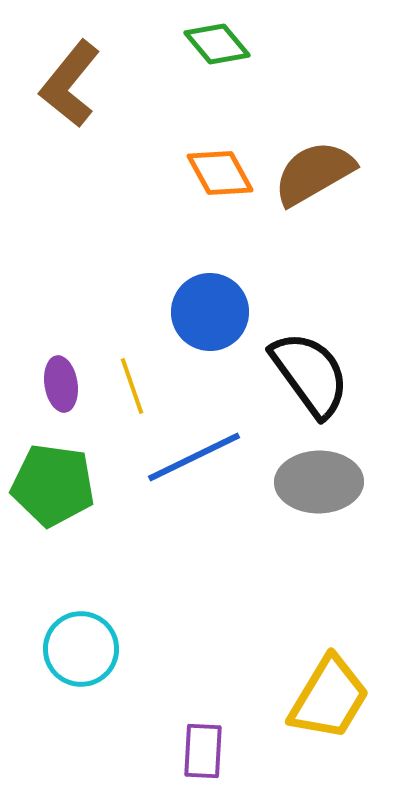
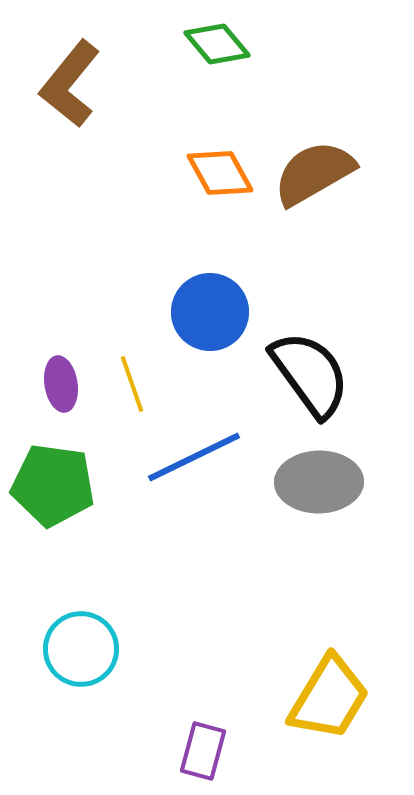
yellow line: moved 2 px up
purple rectangle: rotated 12 degrees clockwise
